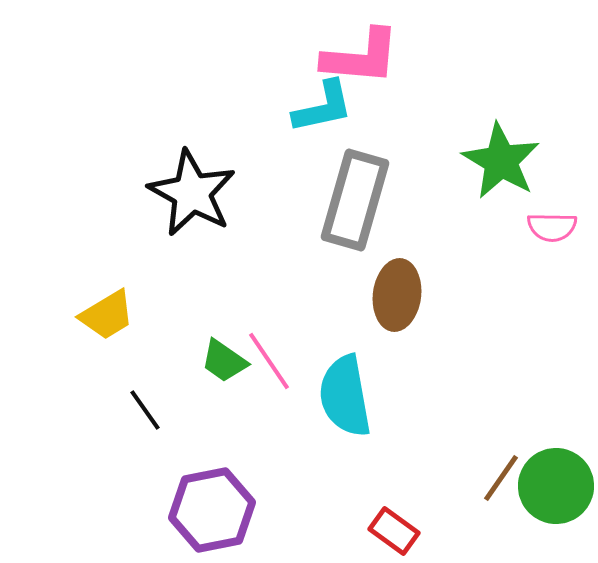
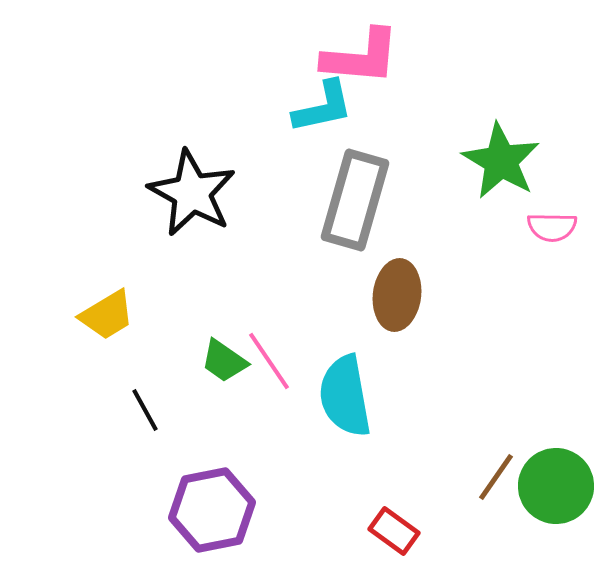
black line: rotated 6 degrees clockwise
brown line: moved 5 px left, 1 px up
